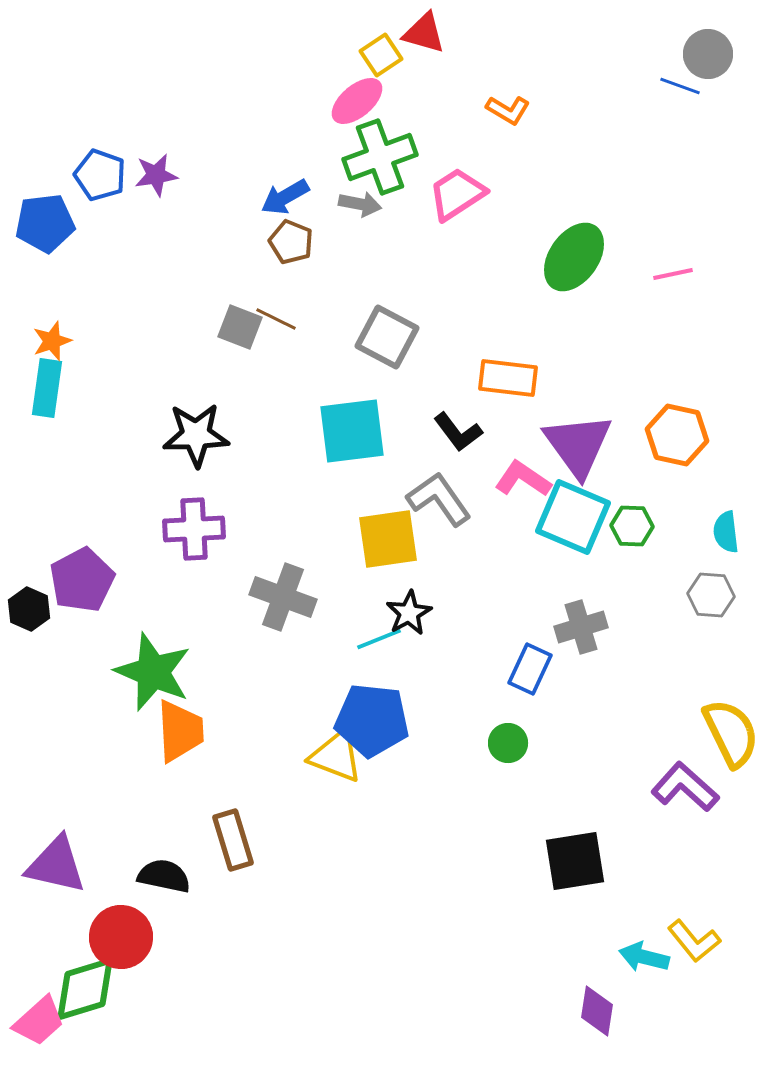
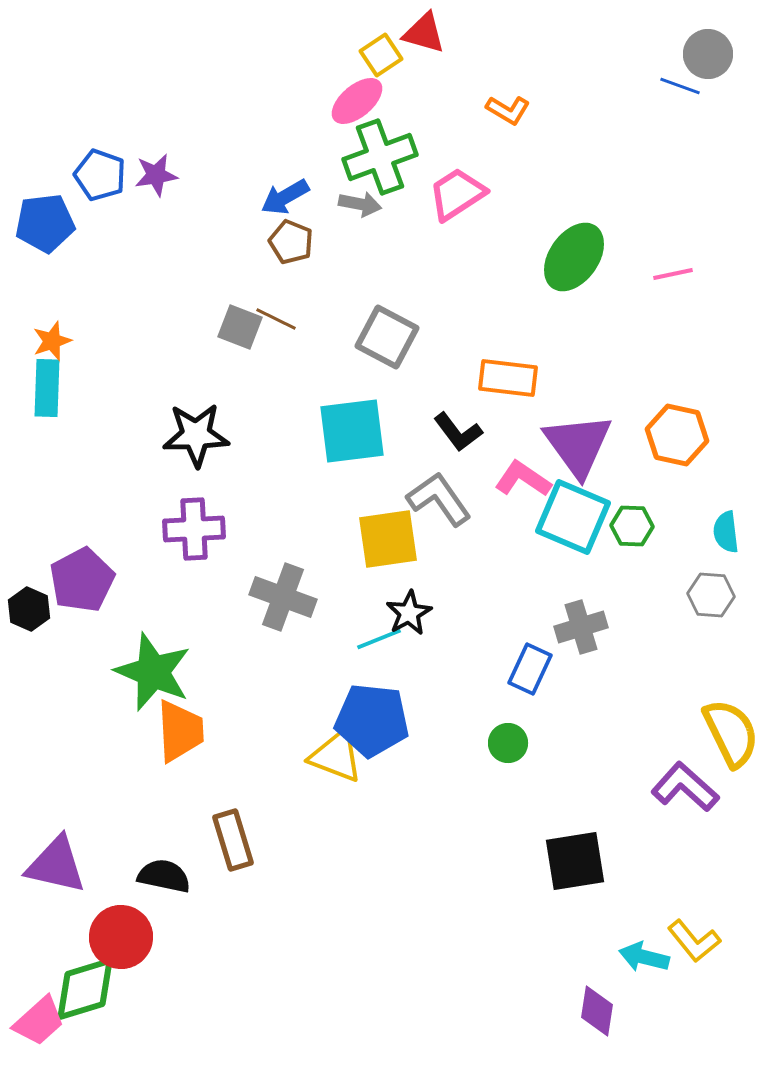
cyan rectangle at (47, 388): rotated 6 degrees counterclockwise
